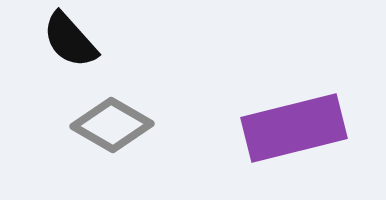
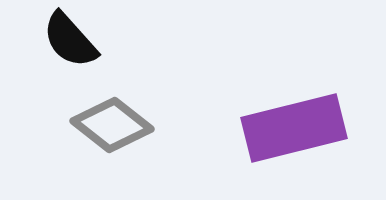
gray diamond: rotated 8 degrees clockwise
